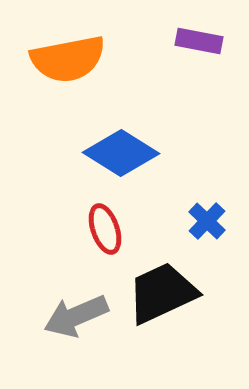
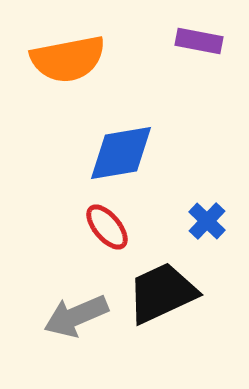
blue diamond: rotated 42 degrees counterclockwise
red ellipse: moved 2 px right, 2 px up; rotated 21 degrees counterclockwise
